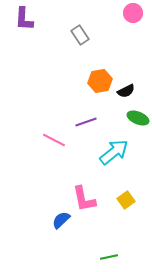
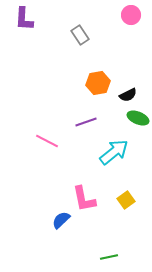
pink circle: moved 2 px left, 2 px down
orange hexagon: moved 2 px left, 2 px down
black semicircle: moved 2 px right, 4 px down
pink line: moved 7 px left, 1 px down
